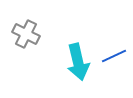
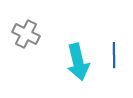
blue line: moved 1 px up; rotated 65 degrees counterclockwise
